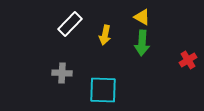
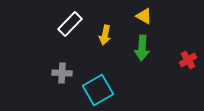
yellow triangle: moved 2 px right, 1 px up
green arrow: moved 5 px down
cyan square: moved 5 px left; rotated 32 degrees counterclockwise
